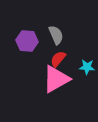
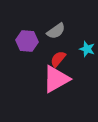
gray semicircle: moved 4 px up; rotated 78 degrees clockwise
cyan star: moved 18 px up; rotated 14 degrees clockwise
